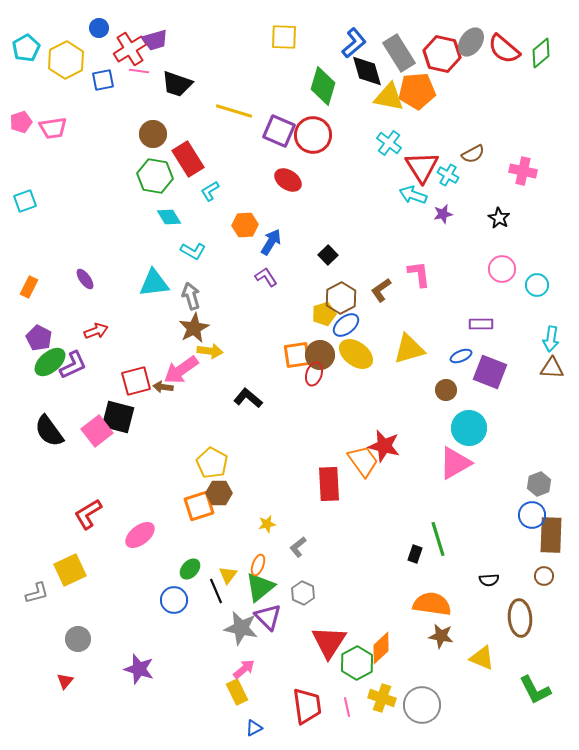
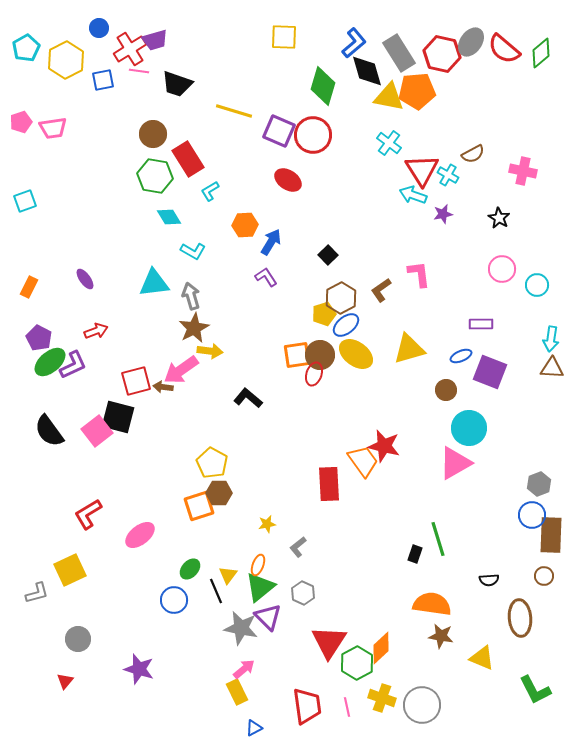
red triangle at (422, 167): moved 3 px down
